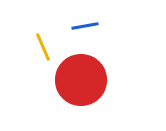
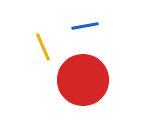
red circle: moved 2 px right
